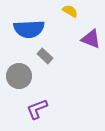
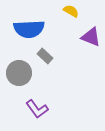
yellow semicircle: moved 1 px right
purple triangle: moved 2 px up
gray circle: moved 3 px up
purple L-shape: rotated 105 degrees counterclockwise
